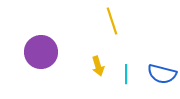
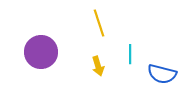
yellow line: moved 13 px left, 2 px down
cyan line: moved 4 px right, 20 px up
